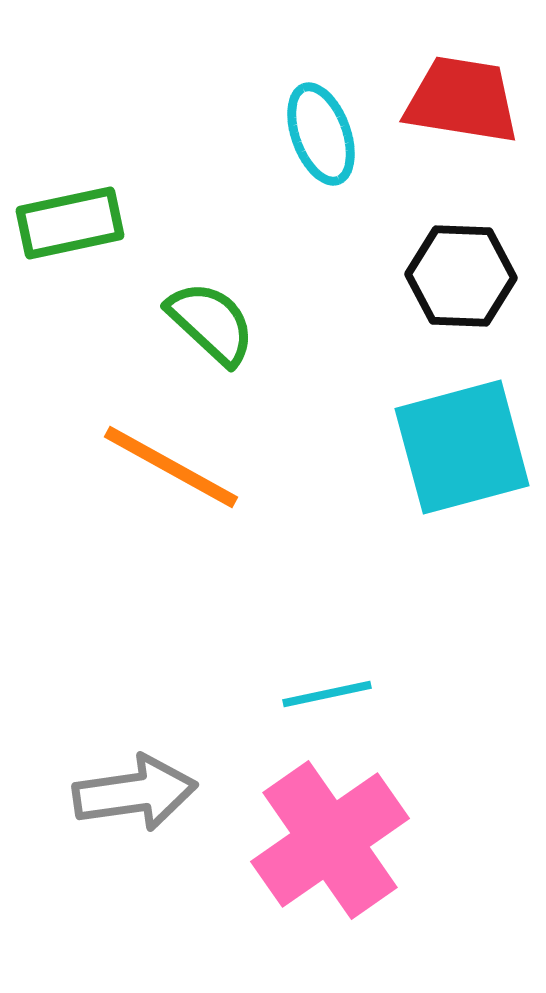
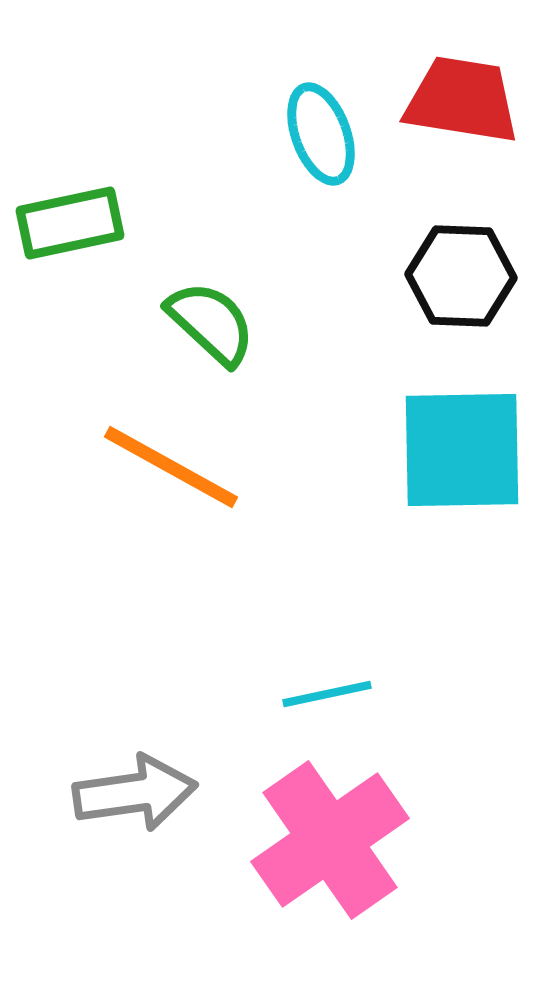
cyan square: moved 3 px down; rotated 14 degrees clockwise
